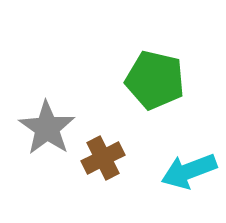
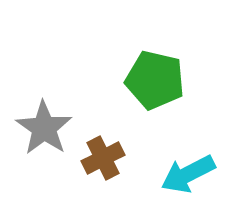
gray star: moved 3 px left
cyan arrow: moved 1 px left, 3 px down; rotated 6 degrees counterclockwise
